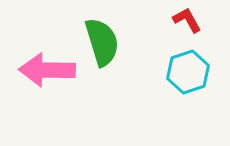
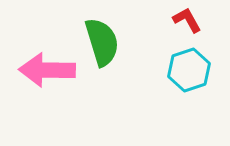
cyan hexagon: moved 1 px right, 2 px up
